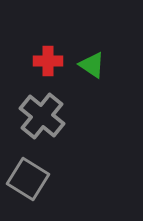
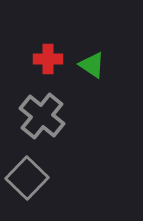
red cross: moved 2 px up
gray square: moved 1 px left, 1 px up; rotated 12 degrees clockwise
